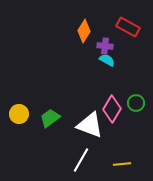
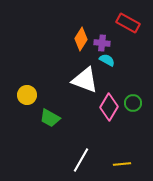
red rectangle: moved 4 px up
orange diamond: moved 3 px left, 8 px down
purple cross: moved 3 px left, 3 px up
green circle: moved 3 px left
pink diamond: moved 3 px left, 2 px up
yellow circle: moved 8 px right, 19 px up
green trapezoid: rotated 115 degrees counterclockwise
white triangle: moved 5 px left, 45 px up
